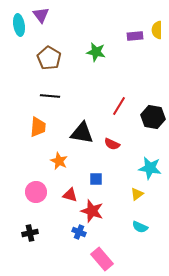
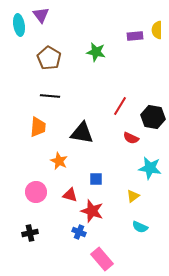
red line: moved 1 px right
red semicircle: moved 19 px right, 6 px up
yellow triangle: moved 4 px left, 2 px down
